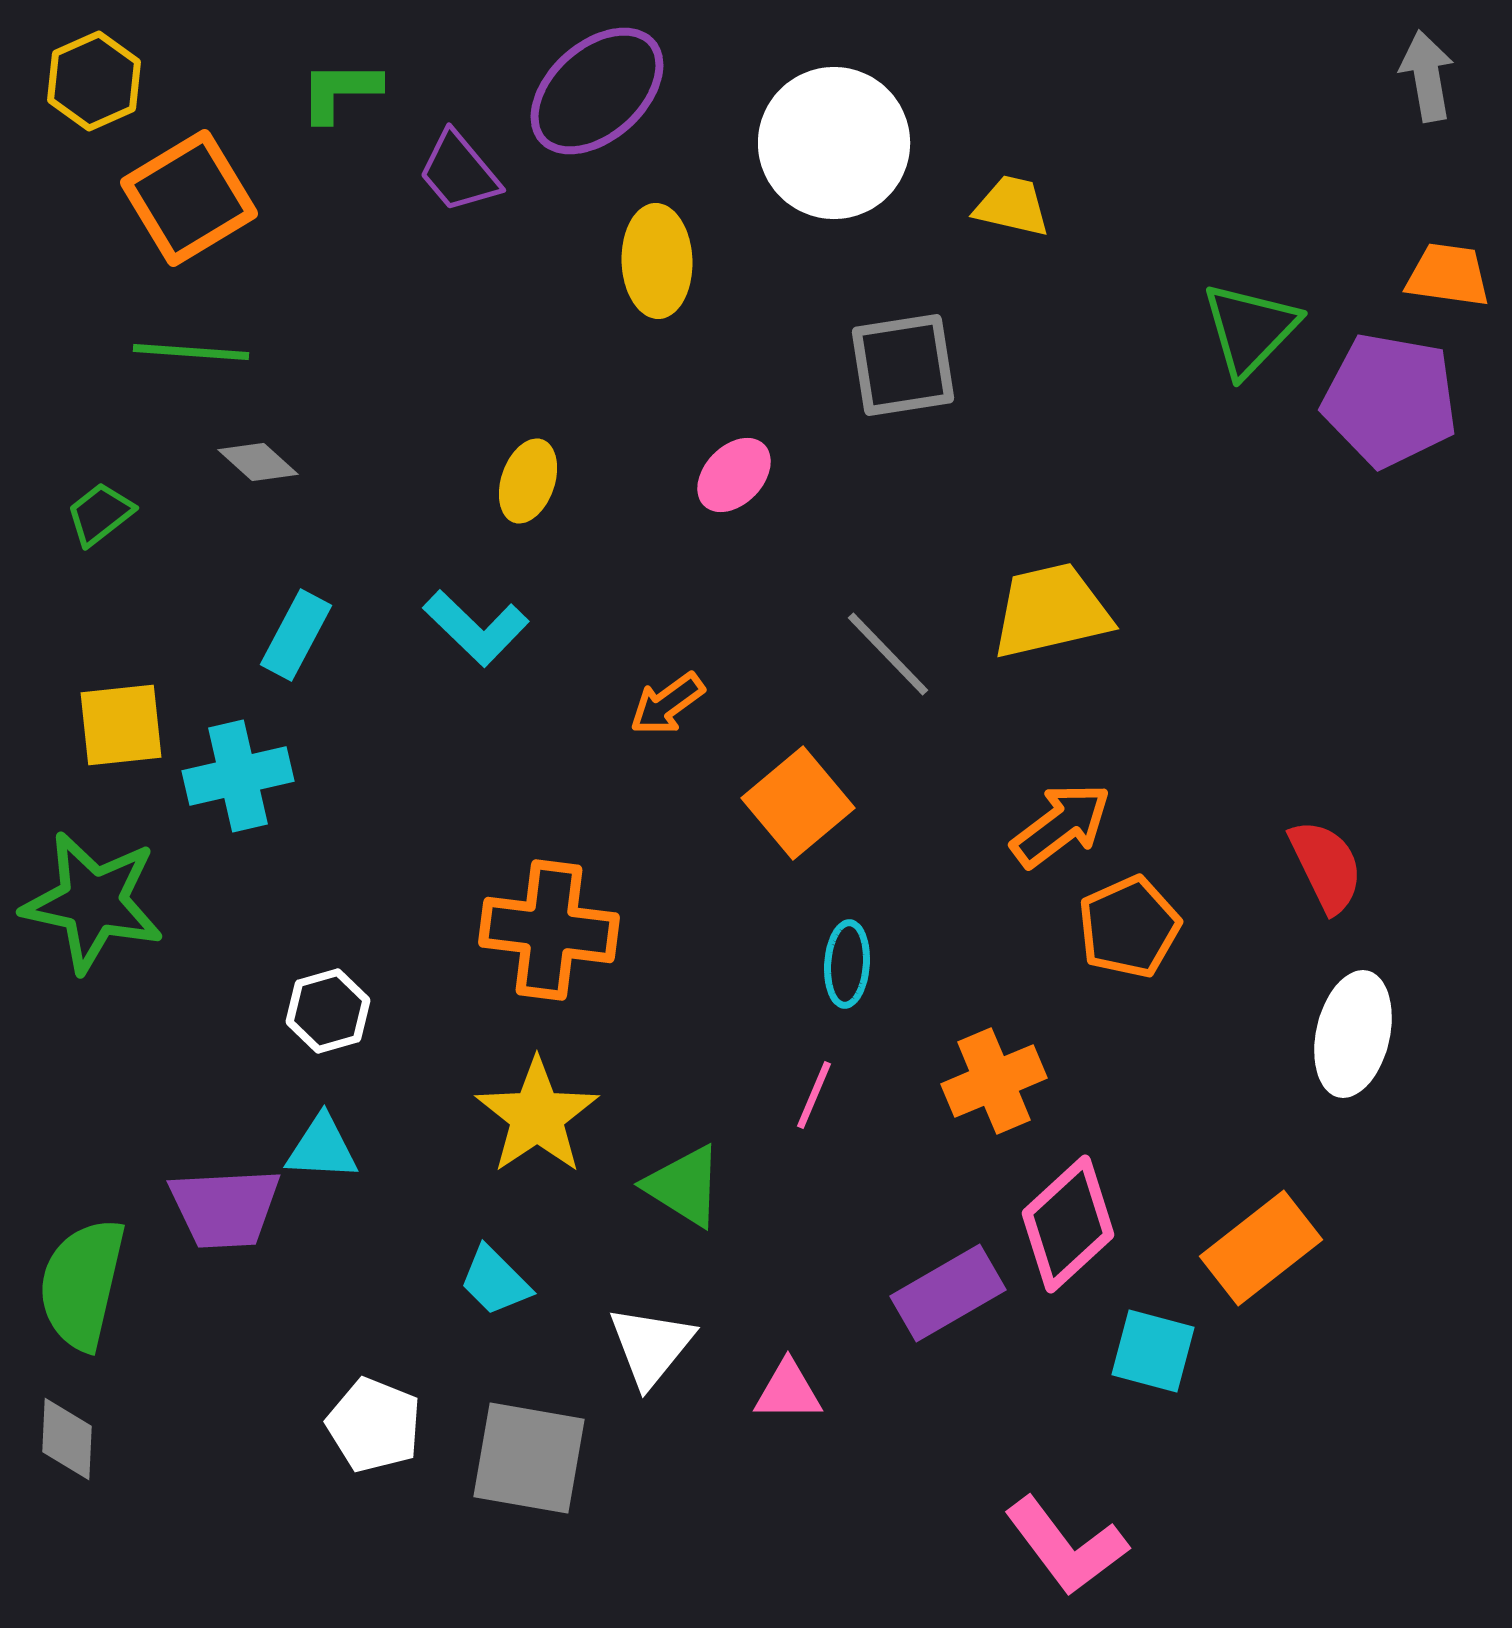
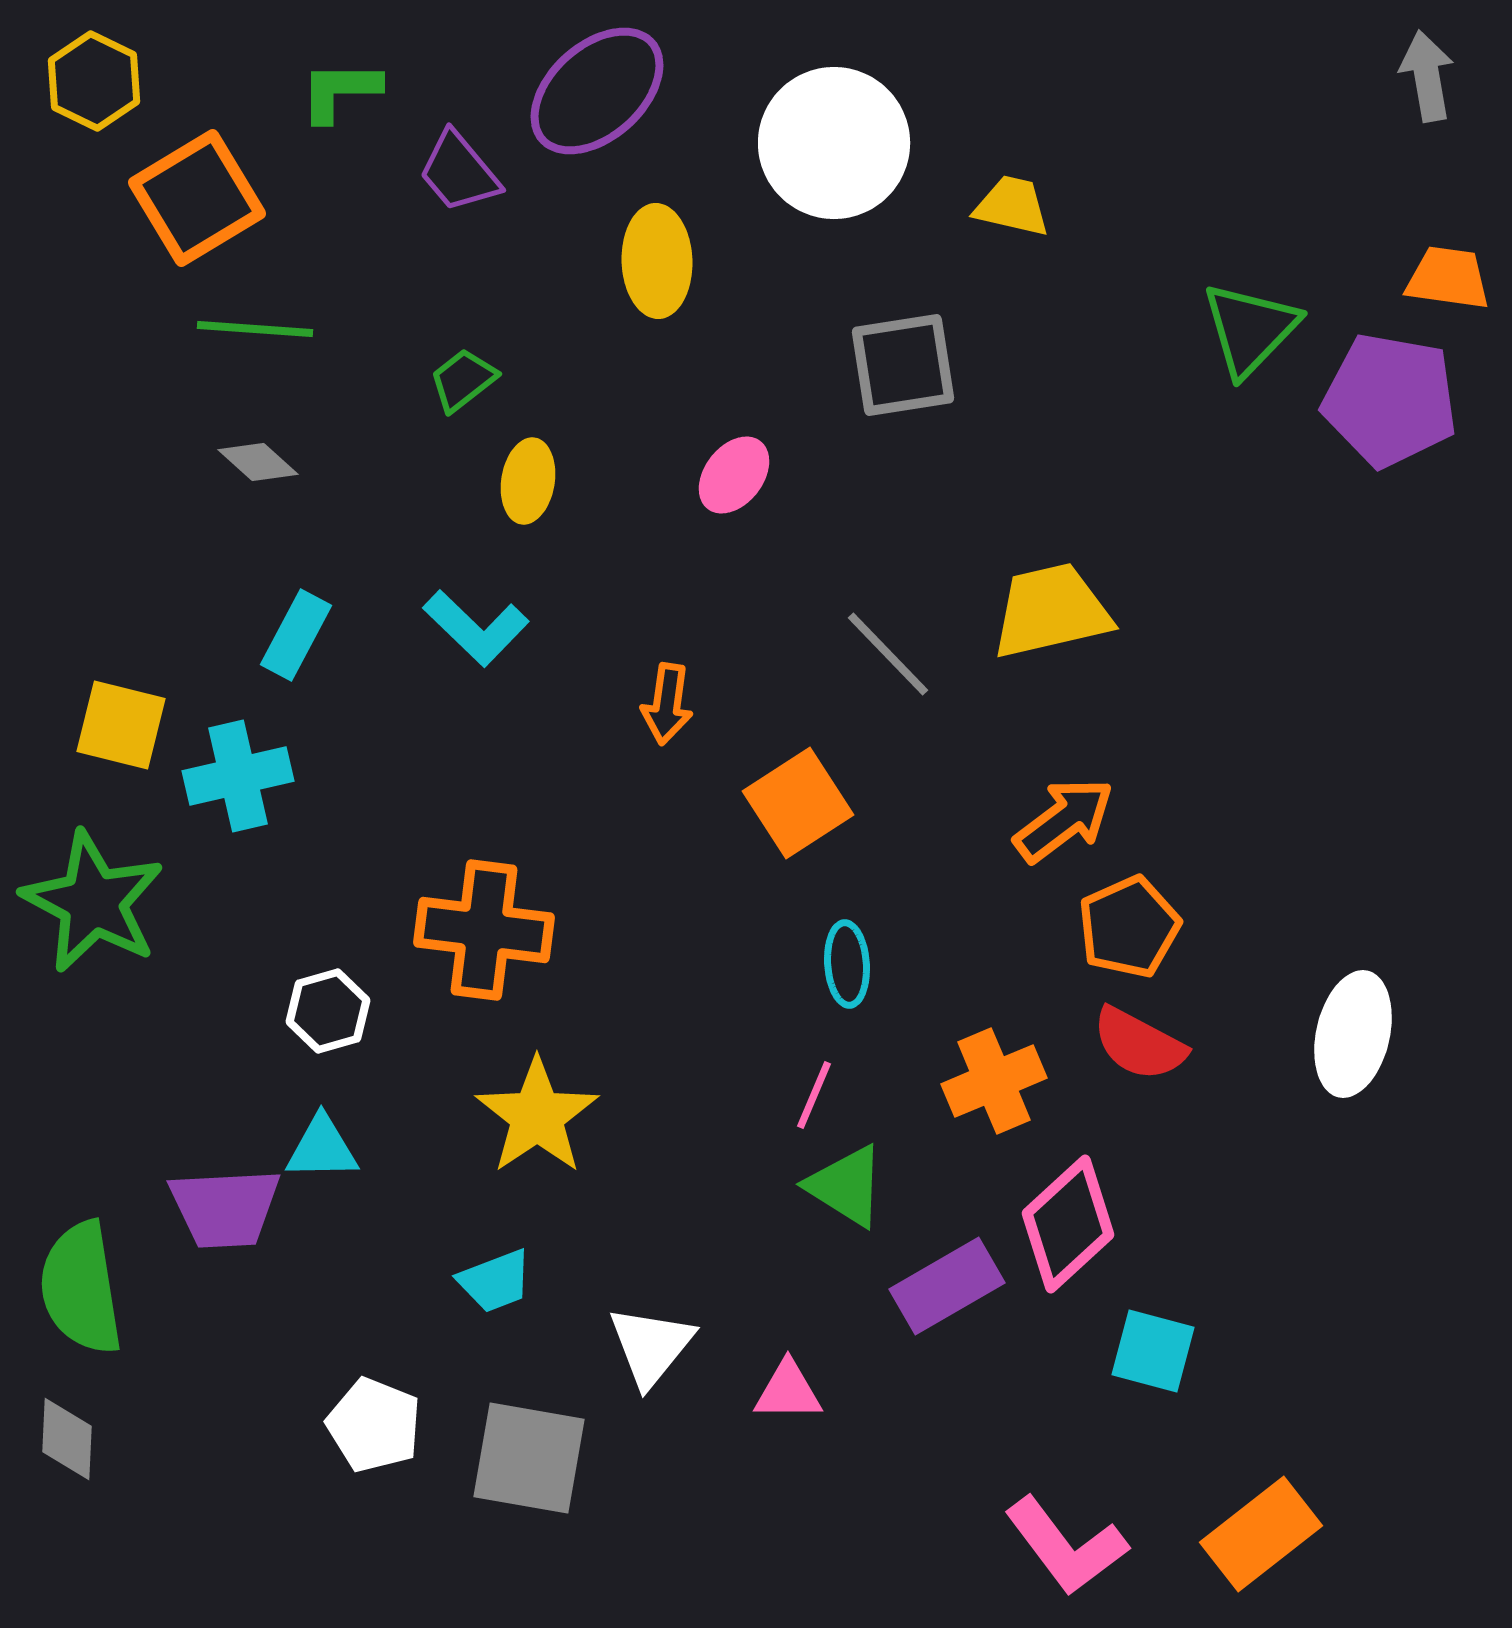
yellow hexagon at (94, 81): rotated 10 degrees counterclockwise
orange square at (189, 198): moved 8 px right
orange trapezoid at (1448, 275): moved 3 px down
green line at (191, 352): moved 64 px right, 23 px up
pink ellipse at (734, 475): rotated 6 degrees counterclockwise
yellow ellipse at (528, 481): rotated 10 degrees counterclockwise
green trapezoid at (100, 514): moved 363 px right, 134 px up
orange arrow at (667, 704): rotated 46 degrees counterclockwise
yellow square at (121, 725): rotated 20 degrees clockwise
orange square at (798, 803): rotated 7 degrees clockwise
orange arrow at (1061, 825): moved 3 px right, 5 px up
red semicircle at (1326, 866): moved 187 px left, 178 px down; rotated 144 degrees clockwise
green star at (93, 902): rotated 16 degrees clockwise
orange cross at (549, 930): moved 65 px left
cyan ellipse at (847, 964): rotated 8 degrees counterclockwise
cyan triangle at (322, 1148): rotated 4 degrees counterclockwise
green triangle at (684, 1186): moved 162 px right
orange rectangle at (1261, 1248): moved 286 px down
cyan trapezoid at (495, 1281): rotated 66 degrees counterclockwise
green semicircle at (82, 1284): moved 1 px left, 4 px down; rotated 22 degrees counterclockwise
purple rectangle at (948, 1293): moved 1 px left, 7 px up
